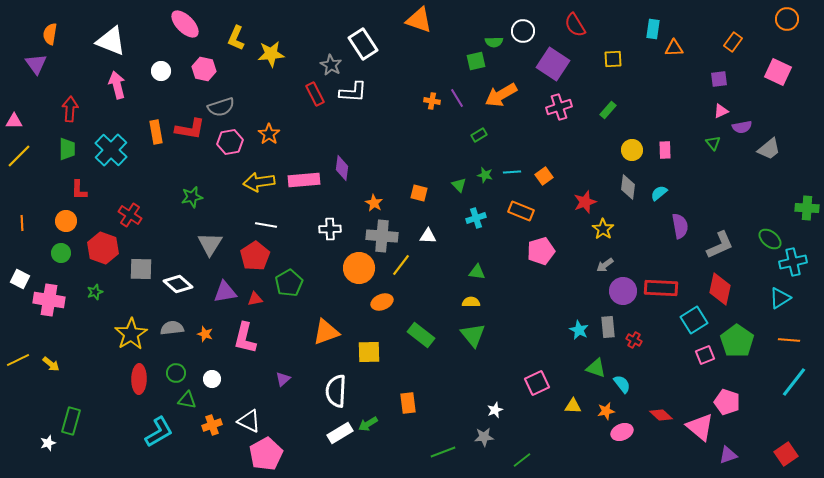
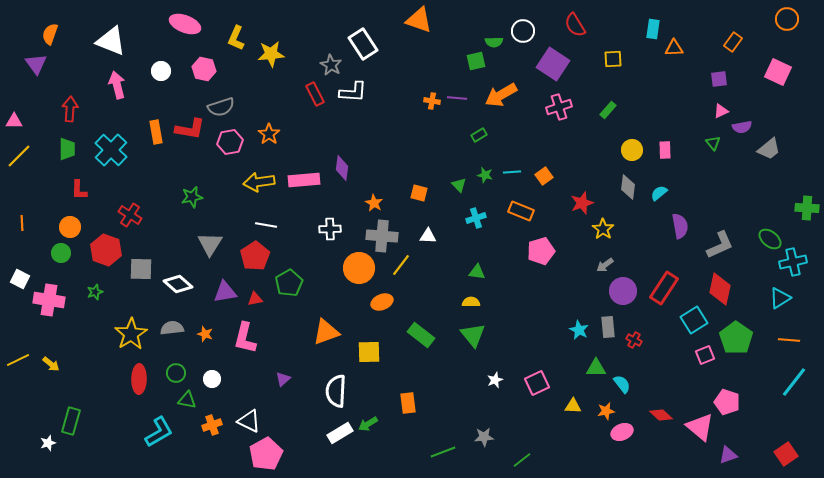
pink ellipse at (185, 24): rotated 24 degrees counterclockwise
orange semicircle at (50, 34): rotated 10 degrees clockwise
purple line at (457, 98): rotated 54 degrees counterclockwise
red star at (585, 202): moved 3 px left, 1 px down
orange circle at (66, 221): moved 4 px right, 6 px down
red hexagon at (103, 248): moved 3 px right, 2 px down
red rectangle at (661, 288): moved 3 px right; rotated 60 degrees counterclockwise
green pentagon at (737, 341): moved 1 px left, 3 px up
green triangle at (596, 368): rotated 20 degrees counterclockwise
white star at (495, 410): moved 30 px up
